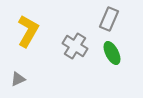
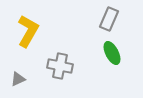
gray cross: moved 15 px left, 20 px down; rotated 20 degrees counterclockwise
